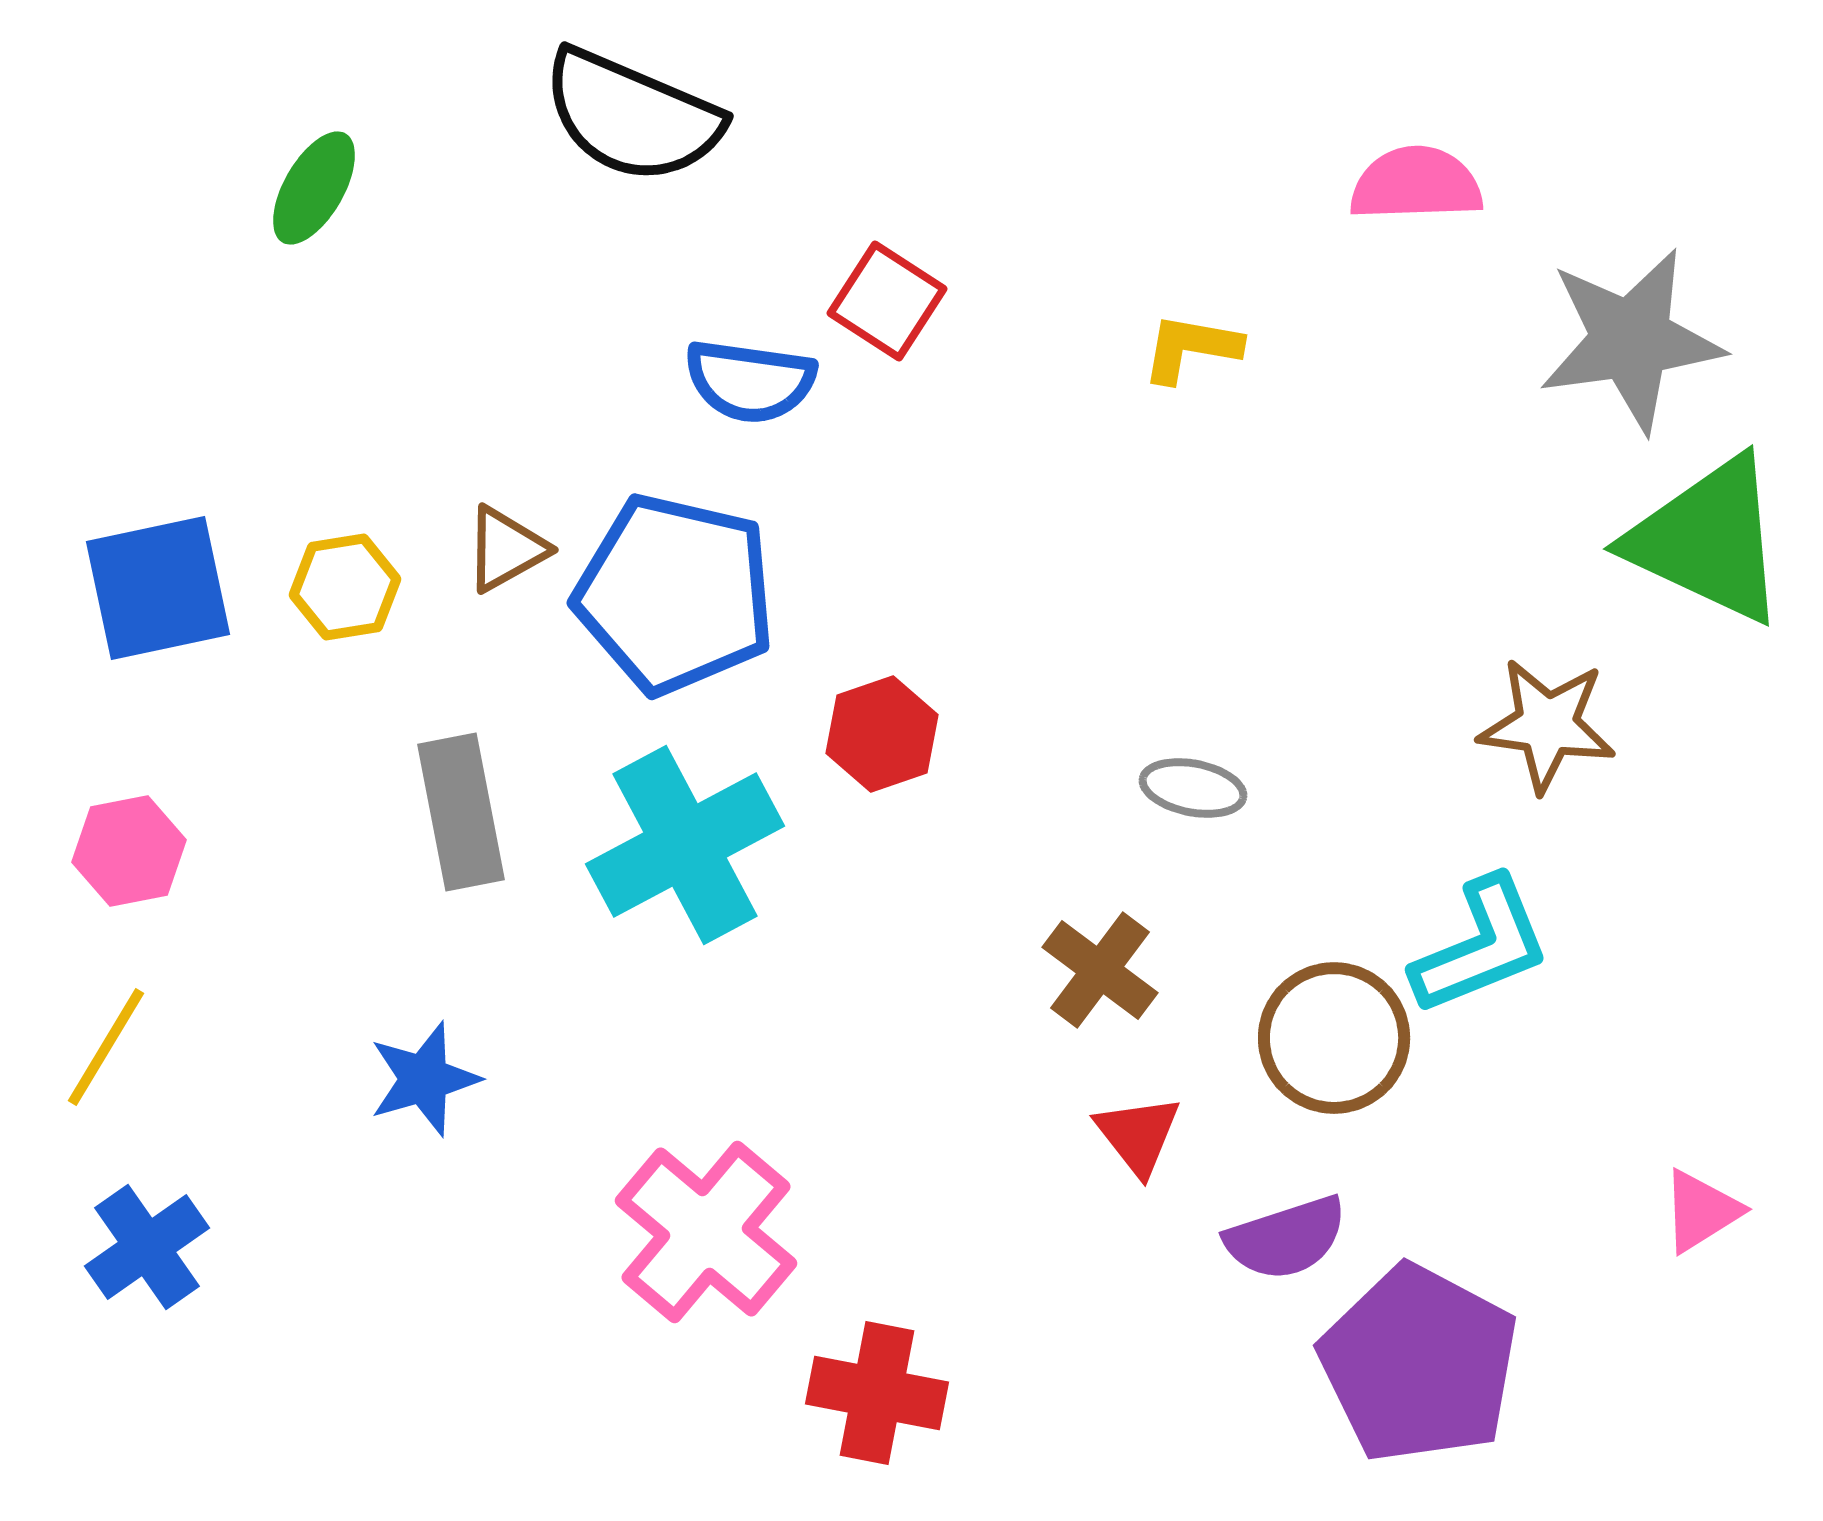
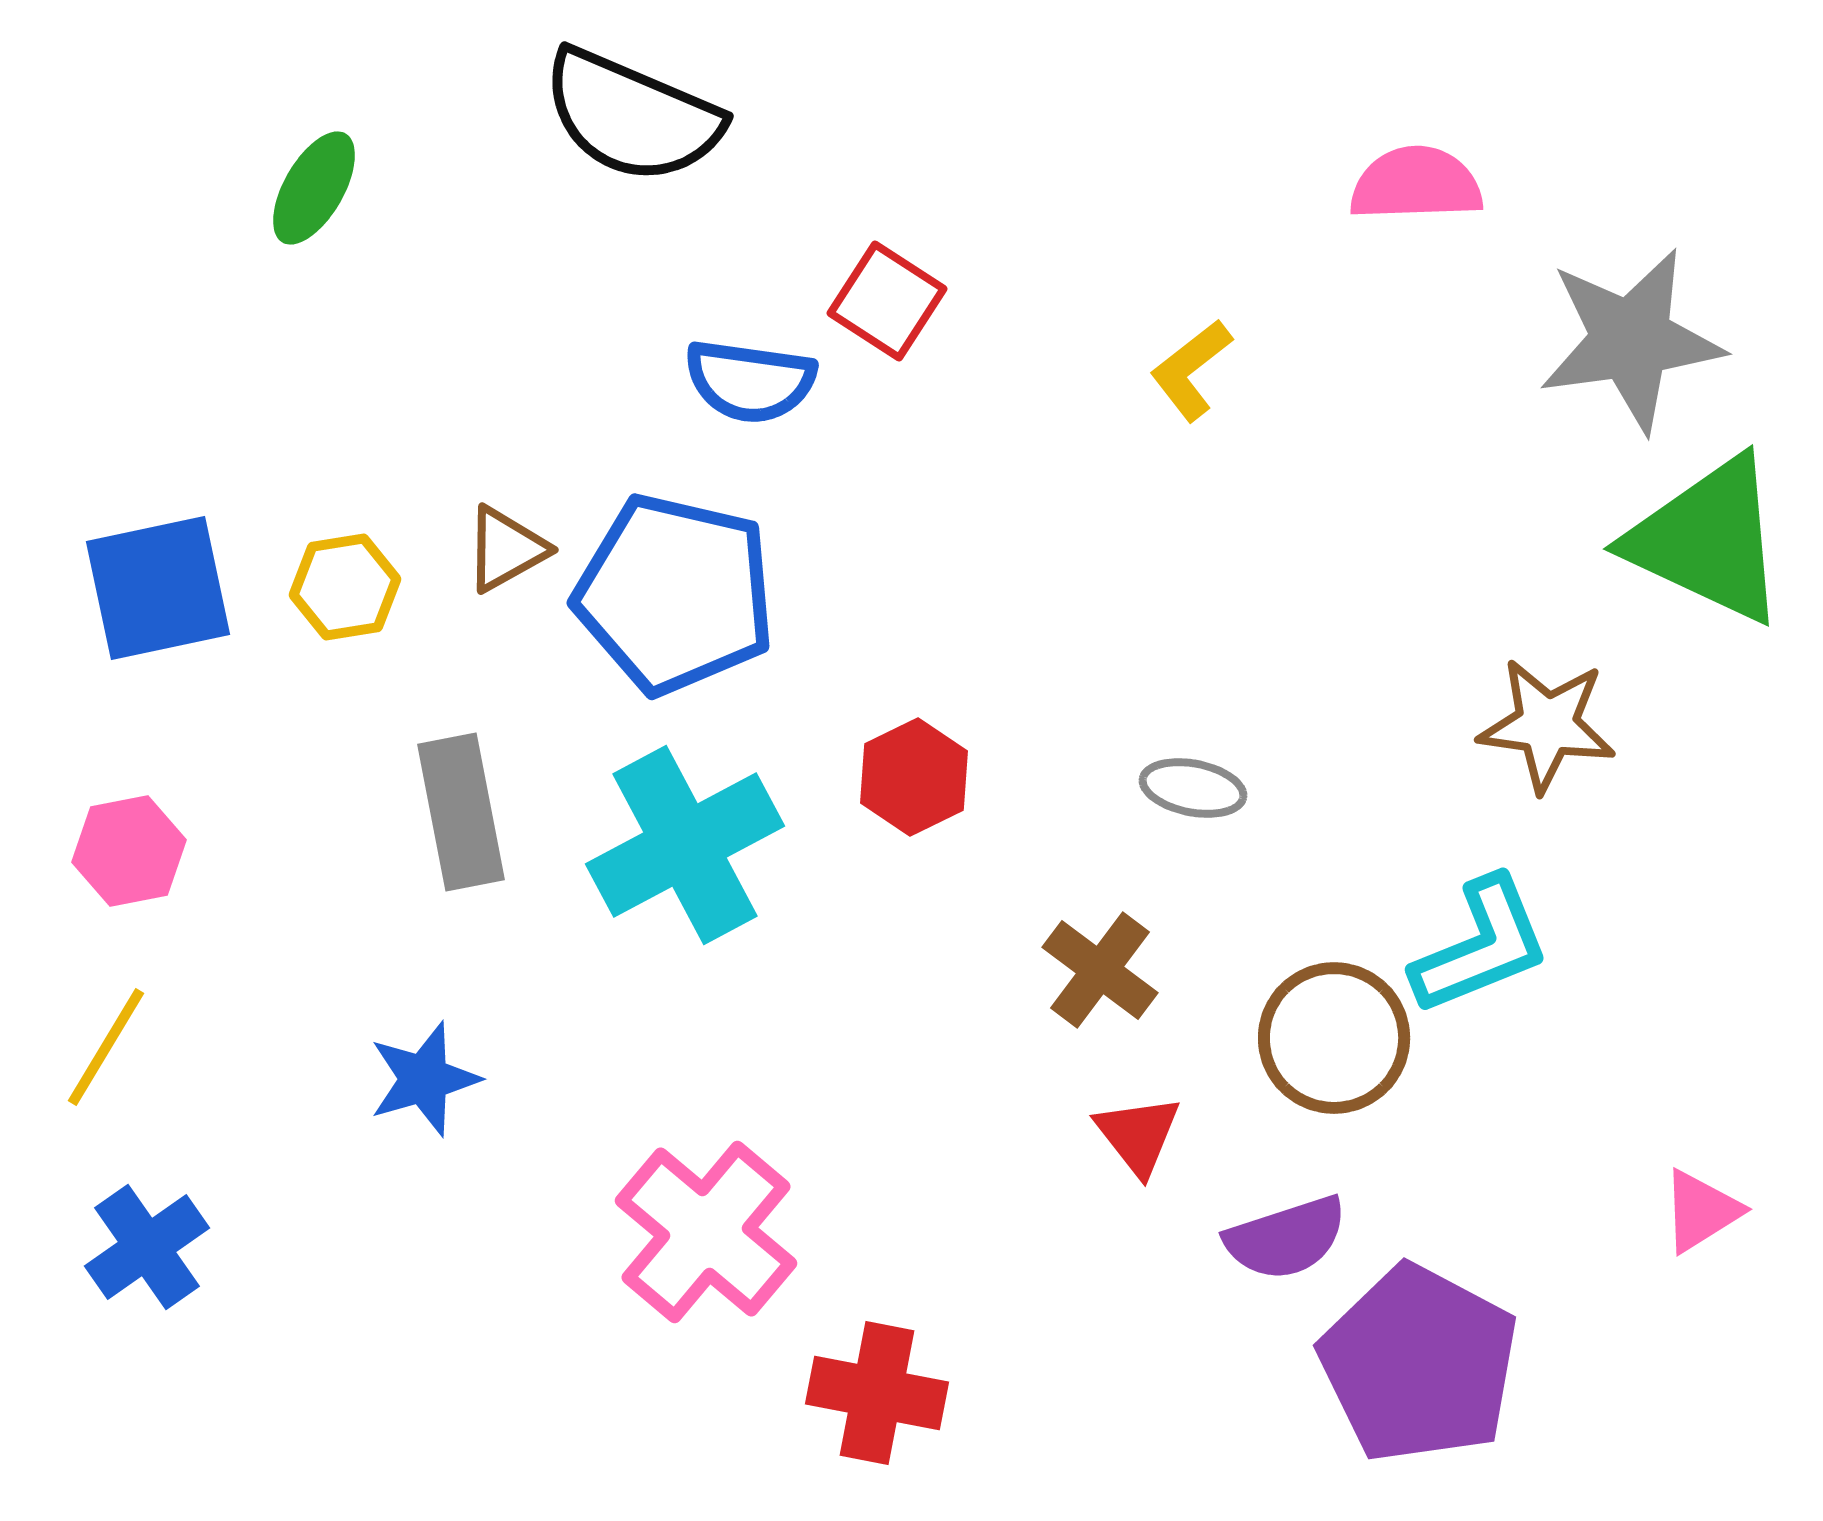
yellow L-shape: moved 22 px down; rotated 48 degrees counterclockwise
red hexagon: moved 32 px right, 43 px down; rotated 7 degrees counterclockwise
